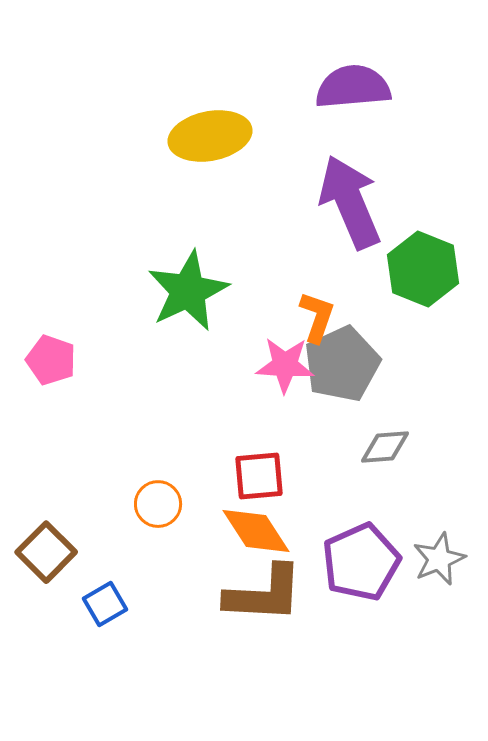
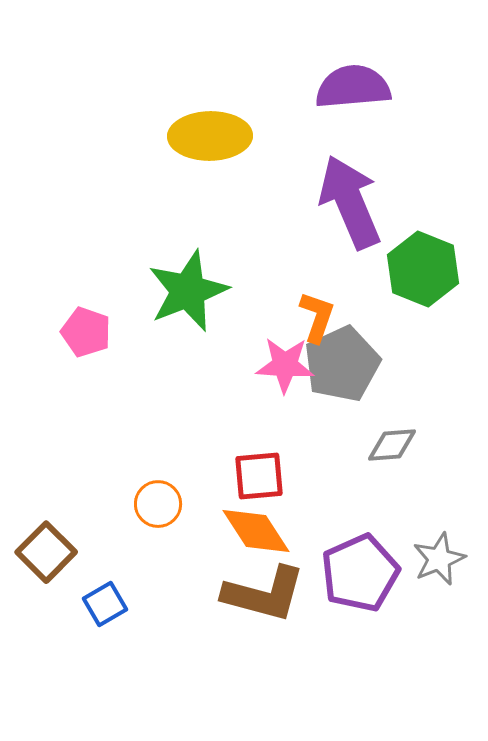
yellow ellipse: rotated 10 degrees clockwise
green star: rotated 4 degrees clockwise
pink pentagon: moved 35 px right, 28 px up
gray diamond: moved 7 px right, 2 px up
purple pentagon: moved 1 px left, 11 px down
brown L-shape: rotated 12 degrees clockwise
